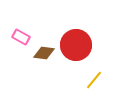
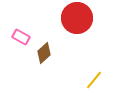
red circle: moved 1 px right, 27 px up
brown diamond: rotated 50 degrees counterclockwise
